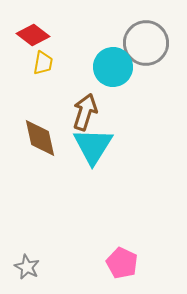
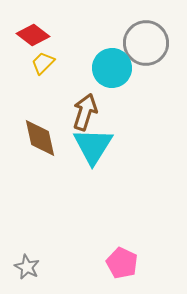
yellow trapezoid: rotated 145 degrees counterclockwise
cyan circle: moved 1 px left, 1 px down
